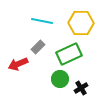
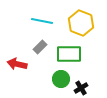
yellow hexagon: rotated 20 degrees clockwise
gray rectangle: moved 2 px right
green rectangle: rotated 25 degrees clockwise
red arrow: moved 1 px left; rotated 36 degrees clockwise
green circle: moved 1 px right
